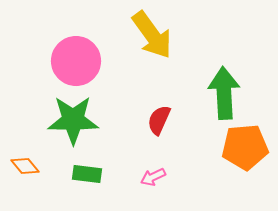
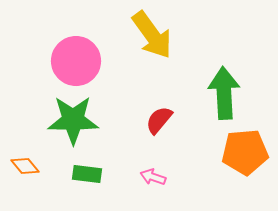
red semicircle: rotated 16 degrees clockwise
orange pentagon: moved 5 px down
pink arrow: rotated 45 degrees clockwise
